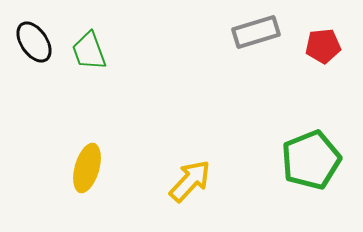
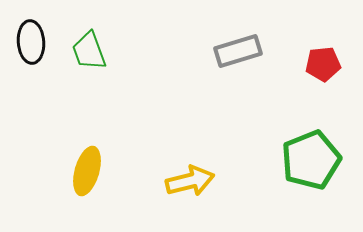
gray rectangle: moved 18 px left, 19 px down
black ellipse: moved 3 px left; rotated 30 degrees clockwise
red pentagon: moved 18 px down
yellow ellipse: moved 3 px down
yellow arrow: rotated 33 degrees clockwise
